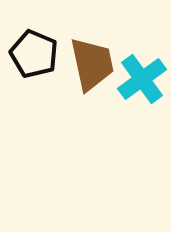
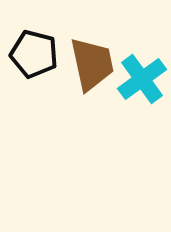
black pentagon: rotated 9 degrees counterclockwise
